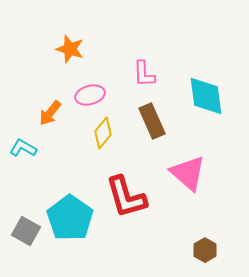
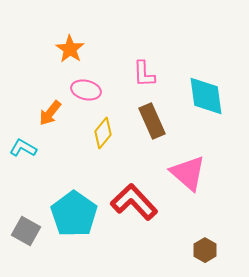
orange star: rotated 16 degrees clockwise
pink ellipse: moved 4 px left, 5 px up; rotated 28 degrees clockwise
red L-shape: moved 8 px right, 5 px down; rotated 153 degrees clockwise
cyan pentagon: moved 4 px right, 4 px up
